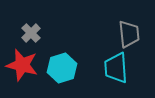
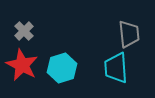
gray cross: moved 7 px left, 2 px up
red star: rotated 12 degrees clockwise
